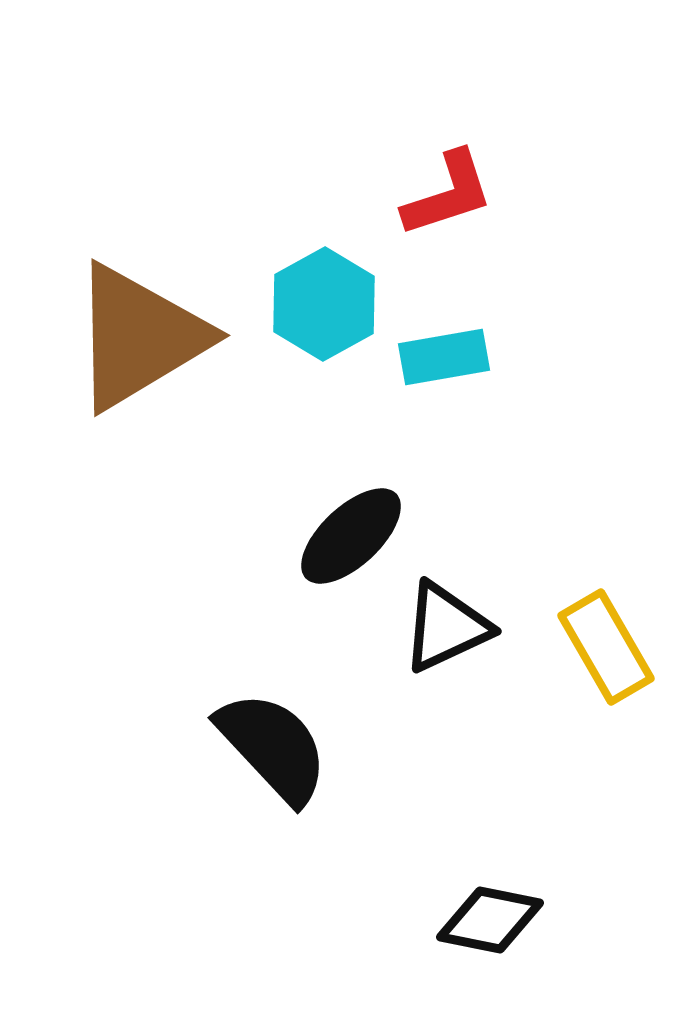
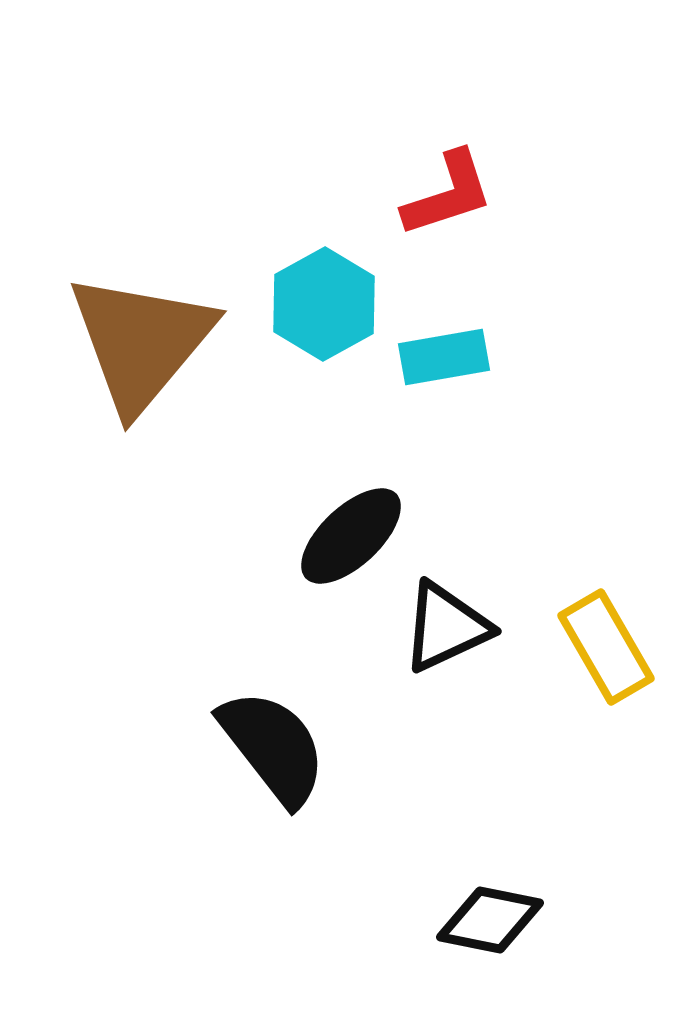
brown triangle: moved 2 px right, 5 px down; rotated 19 degrees counterclockwise
black semicircle: rotated 5 degrees clockwise
